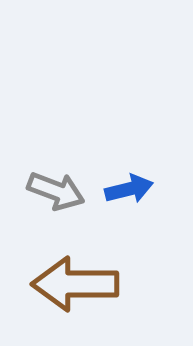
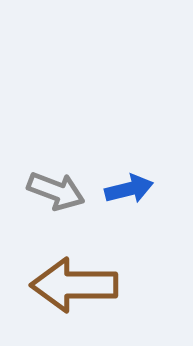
brown arrow: moved 1 px left, 1 px down
